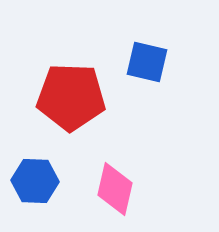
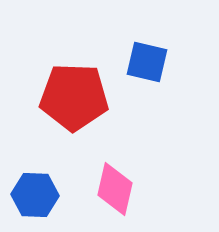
red pentagon: moved 3 px right
blue hexagon: moved 14 px down
